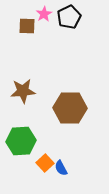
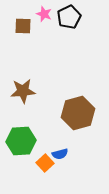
pink star: rotated 21 degrees counterclockwise
brown square: moved 4 px left
brown hexagon: moved 8 px right, 5 px down; rotated 16 degrees counterclockwise
blue semicircle: moved 1 px left, 14 px up; rotated 77 degrees counterclockwise
